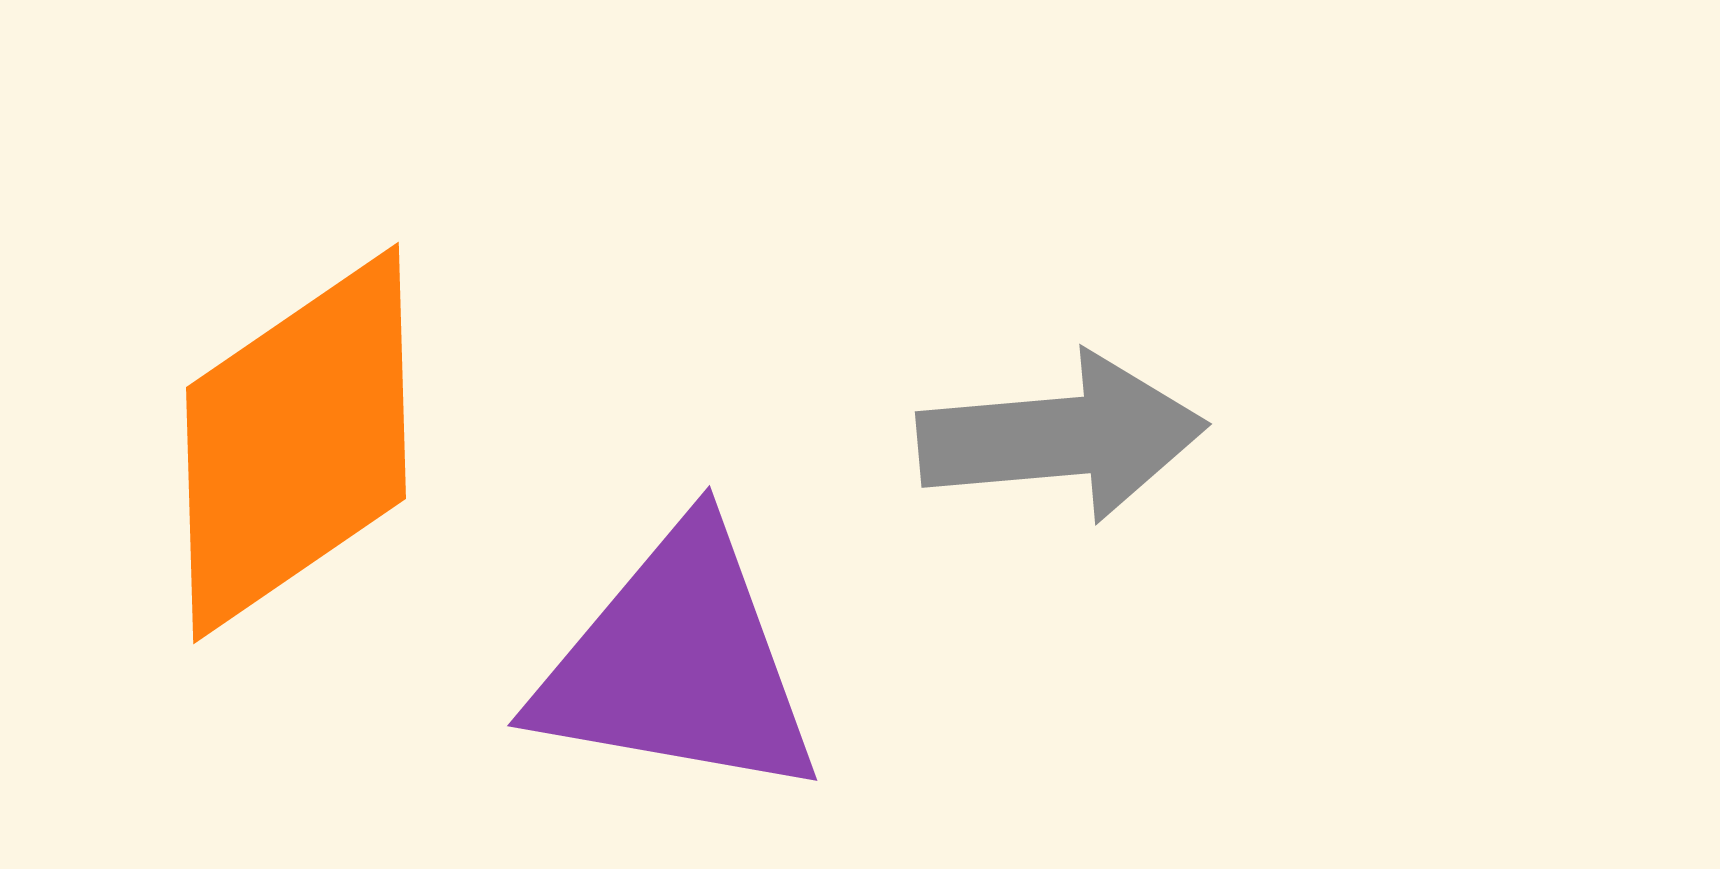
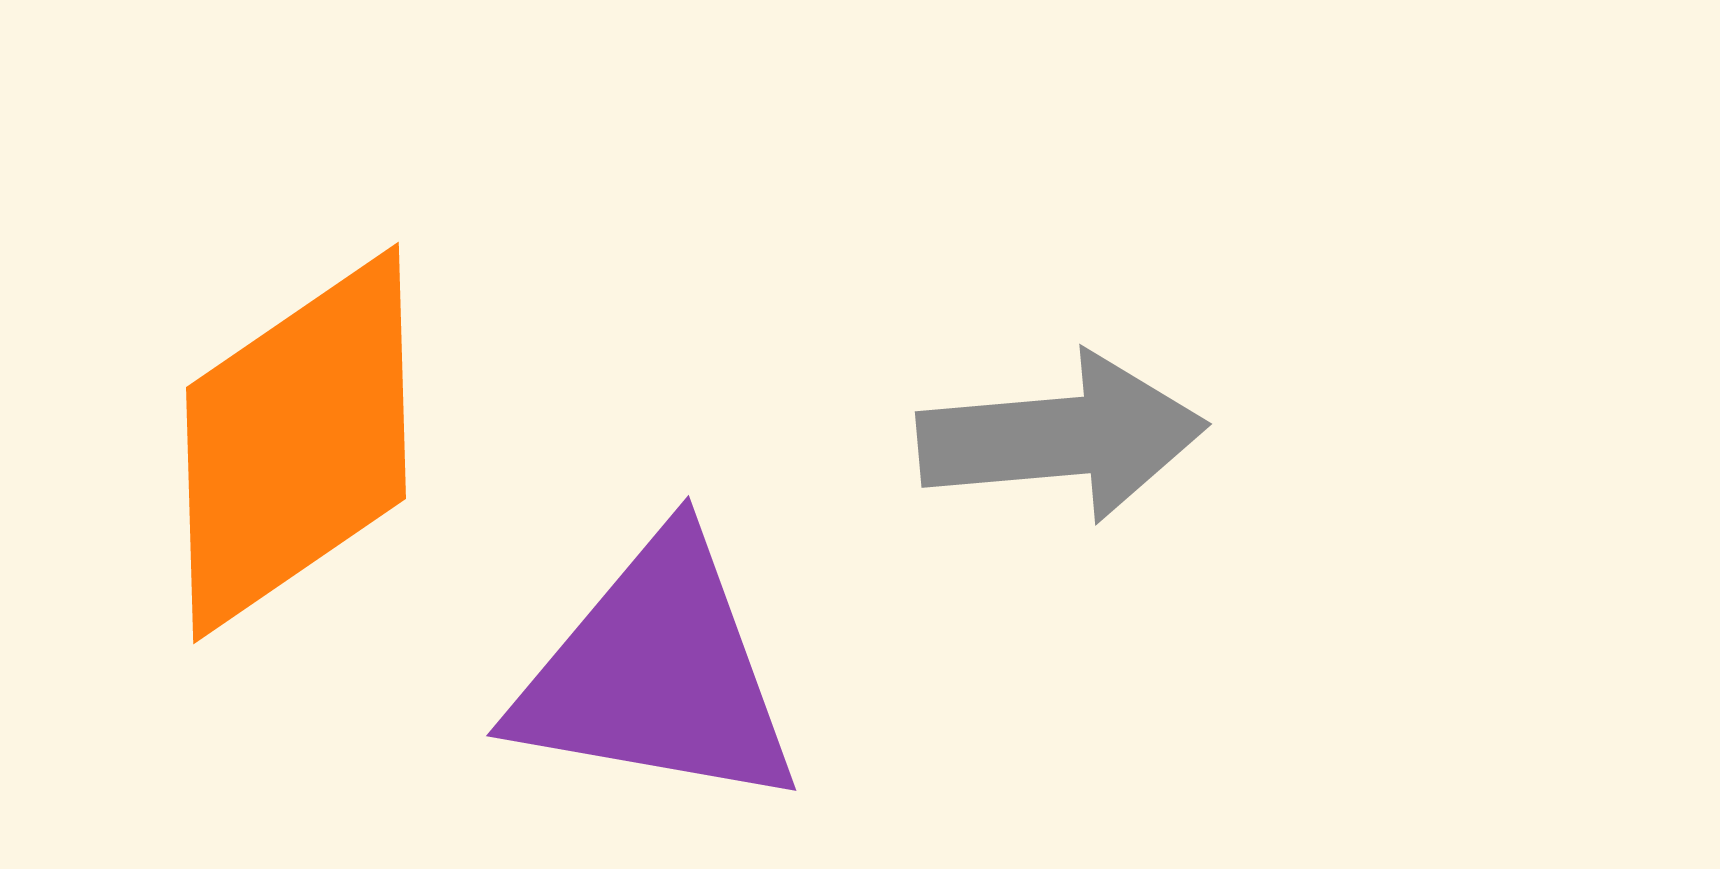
purple triangle: moved 21 px left, 10 px down
